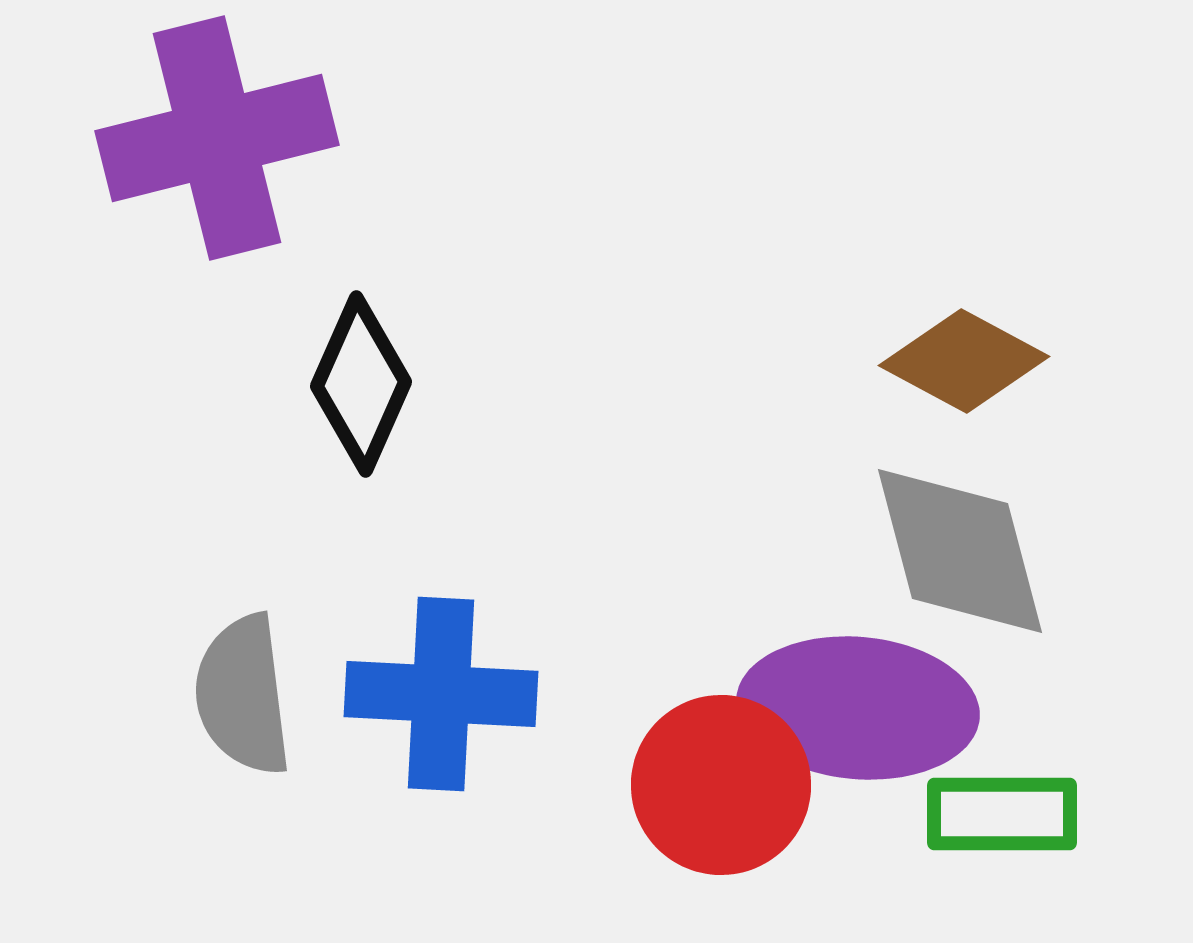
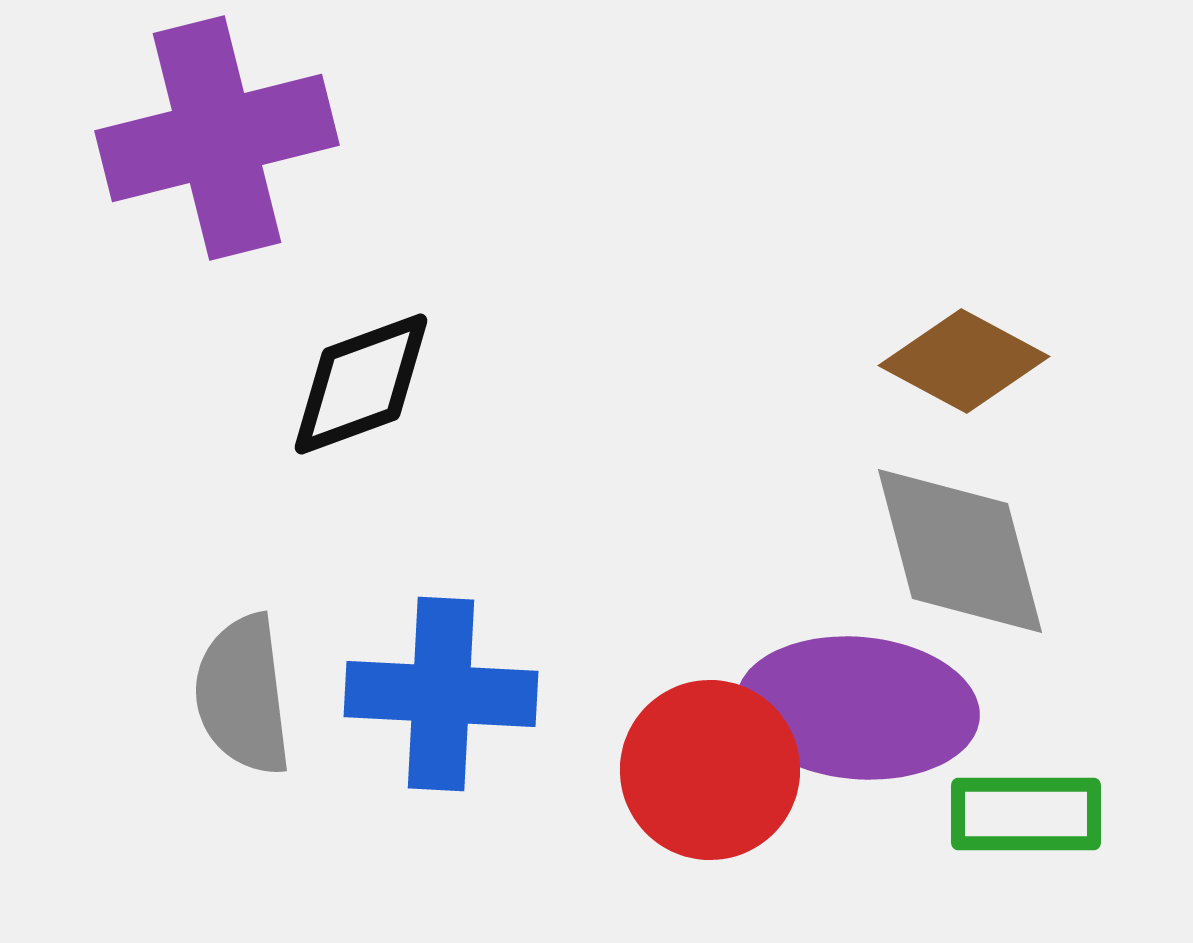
black diamond: rotated 46 degrees clockwise
red circle: moved 11 px left, 15 px up
green rectangle: moved 24 px right
